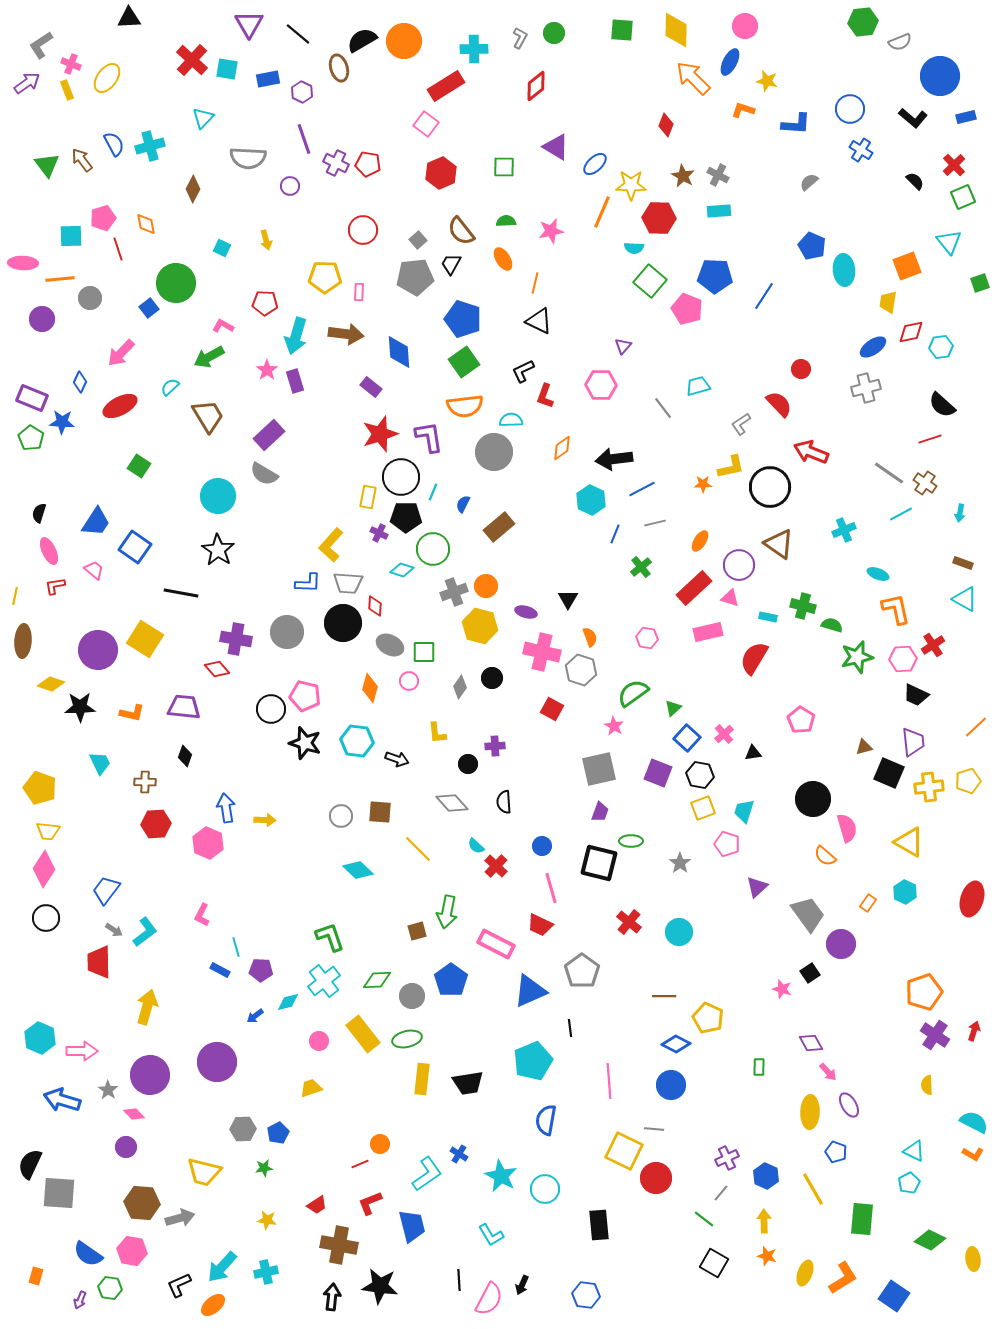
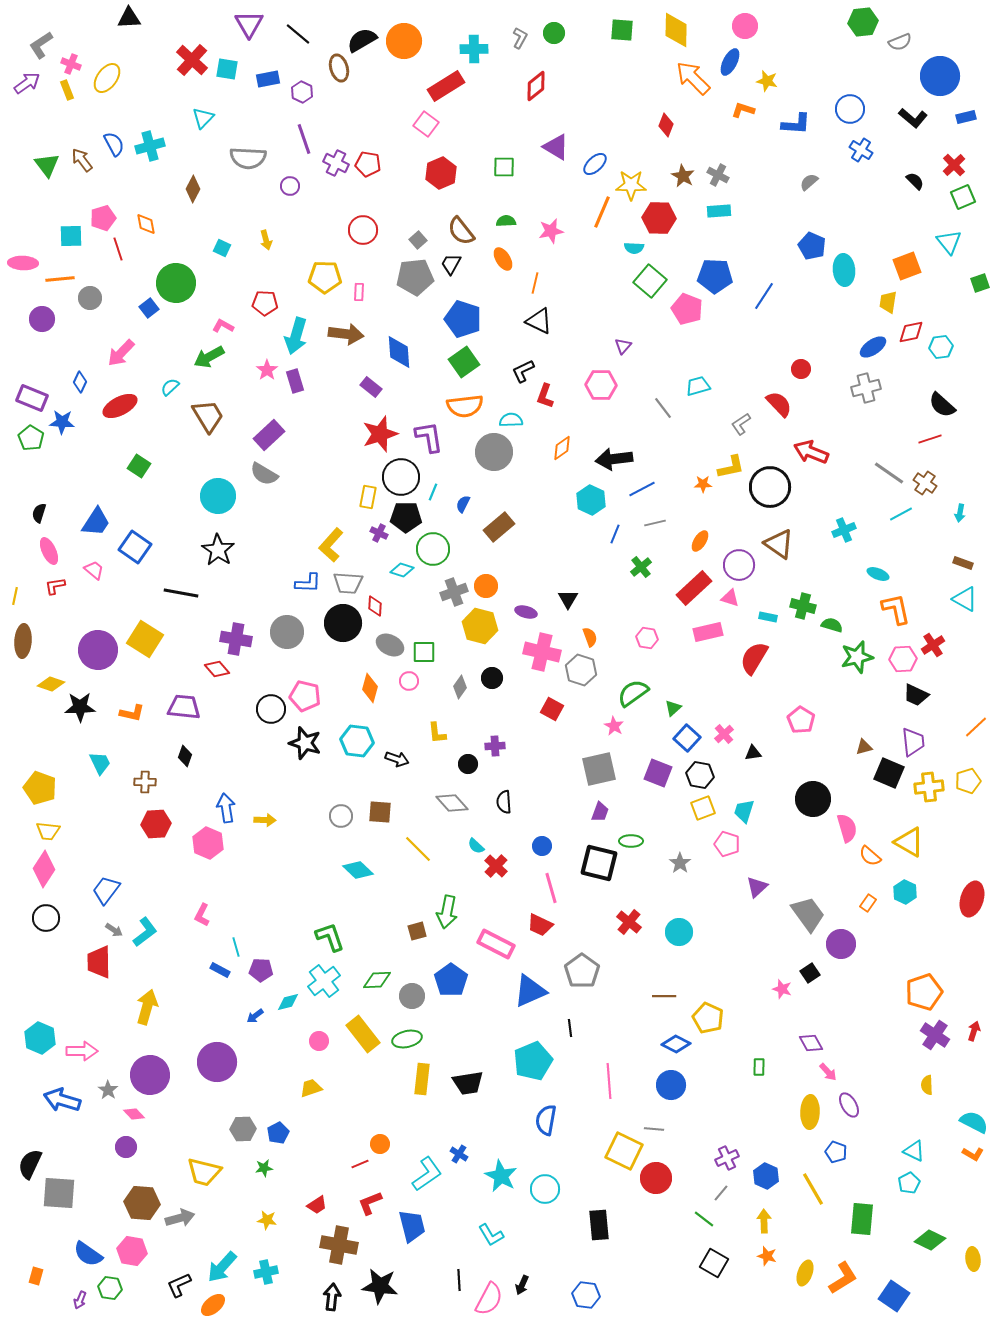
orange semicircle at (825, 856): moved 45 px right
